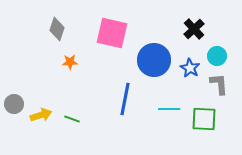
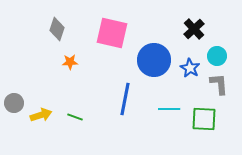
gray circle: moved 1 px up
green line: moved 3 px right, 2 px up
